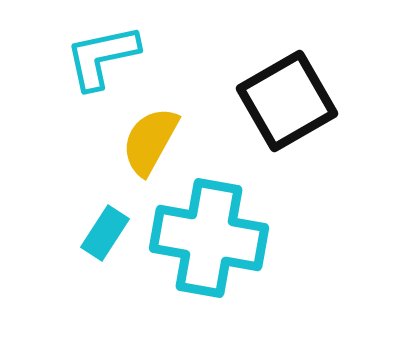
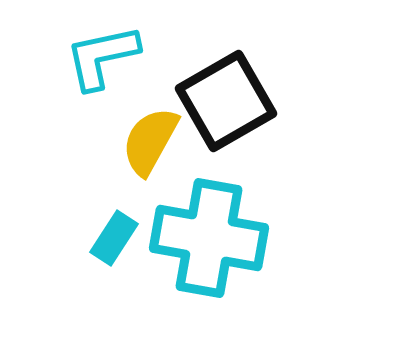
black square: moved 61 px left
cyan rectangle: moved 9 px right, 5 px down
